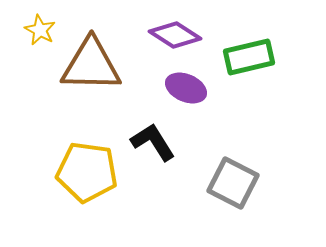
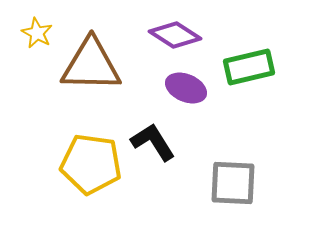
yellow star: moved 3 px left, 3 px down
green rectangle: moved 10 px down
yellow pentagon: moved 4 px right, 8 px up
gray square: rotated 24 degrees counterclockwise
